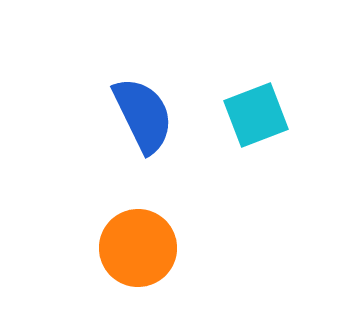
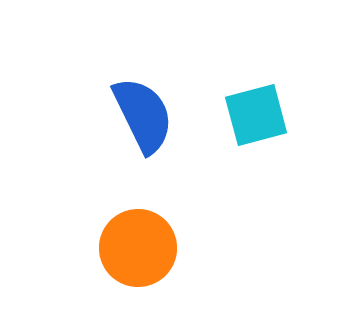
cyan square: rotated 6 degrees clockwise
